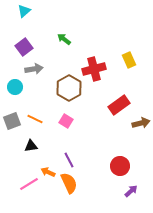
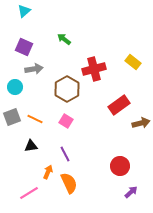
purple square: rotated 30 degrees counterclockwise
yellow rectangle: moved 4 px right, 2 px down; rotated 28 degrees counterclockwise
brown hexagon: moved 2 px left, 1 px down
gray square: moved 4 px up
purple line: moved 4 px left, 6 px up
orange arrow: rotated 88 degrees clockwise
pink line: moved 9 px down
purple arrow: moved 1 px down
